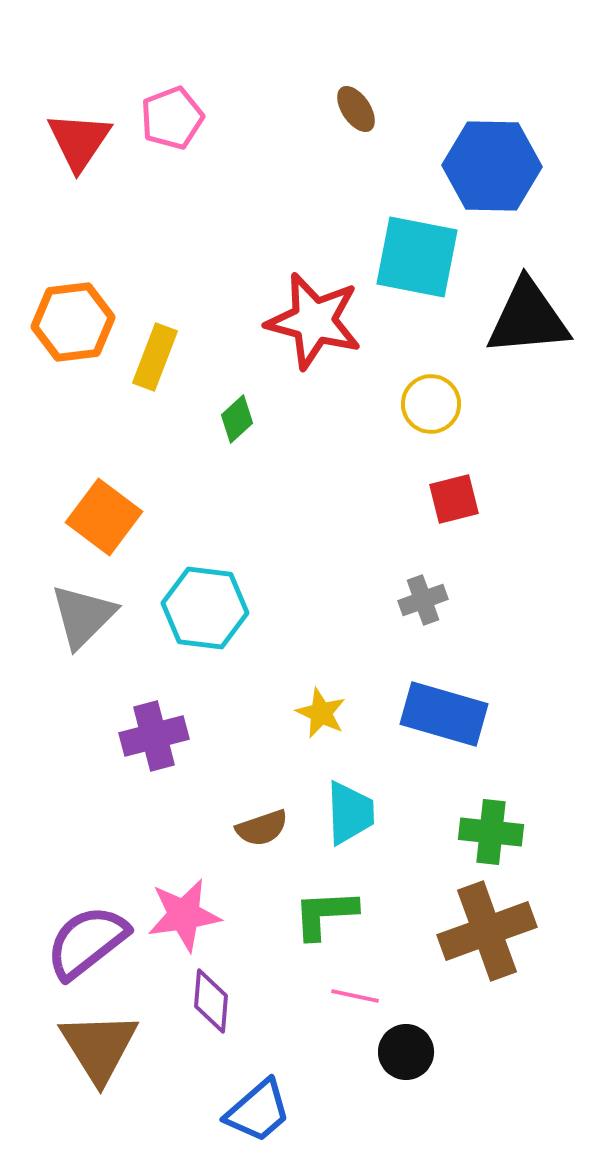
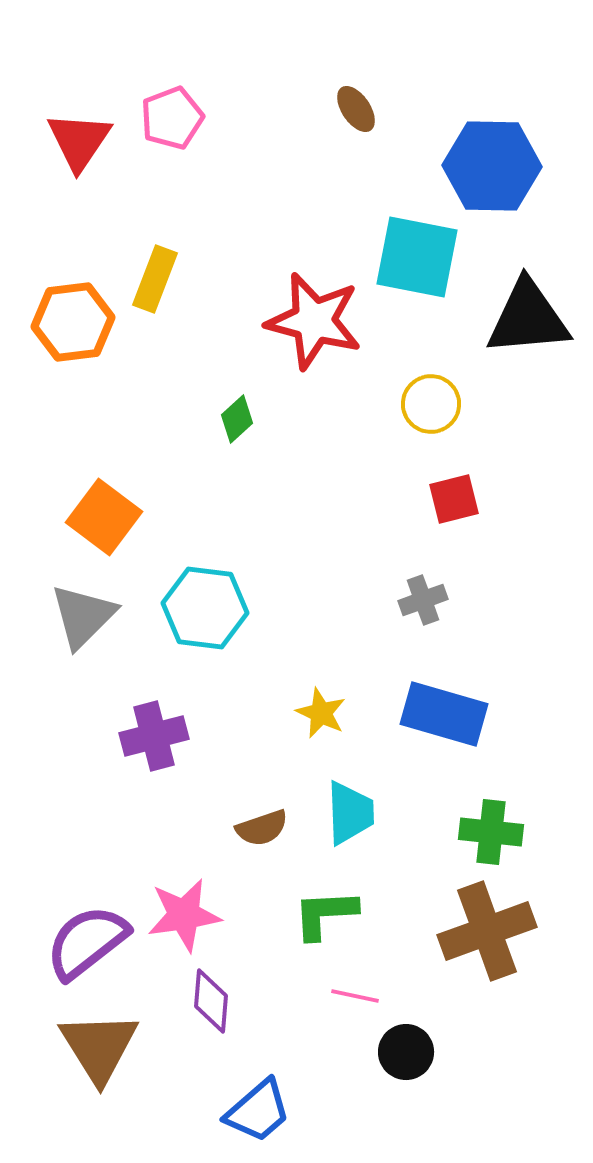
yellow rectangle: moved 78 px up
